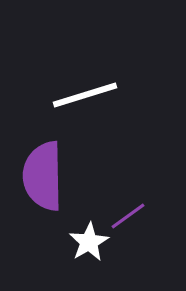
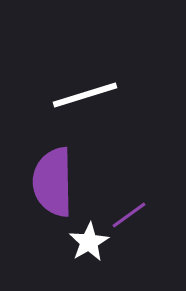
purple semicircle: moved 10 px right, 6 px down
purple line: moved 1 px right, 1 px up
